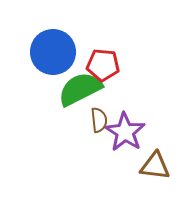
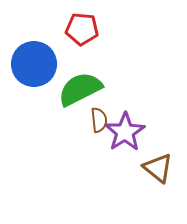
blue circle: moved 19 px left, 12 px down
red pentagon: moved 21 px left, 36 px up
purple star: rotated 6 degrees clockwise
brown triangle: moved 3 px right, 2 px down; rotated 32 degrees clockwise
